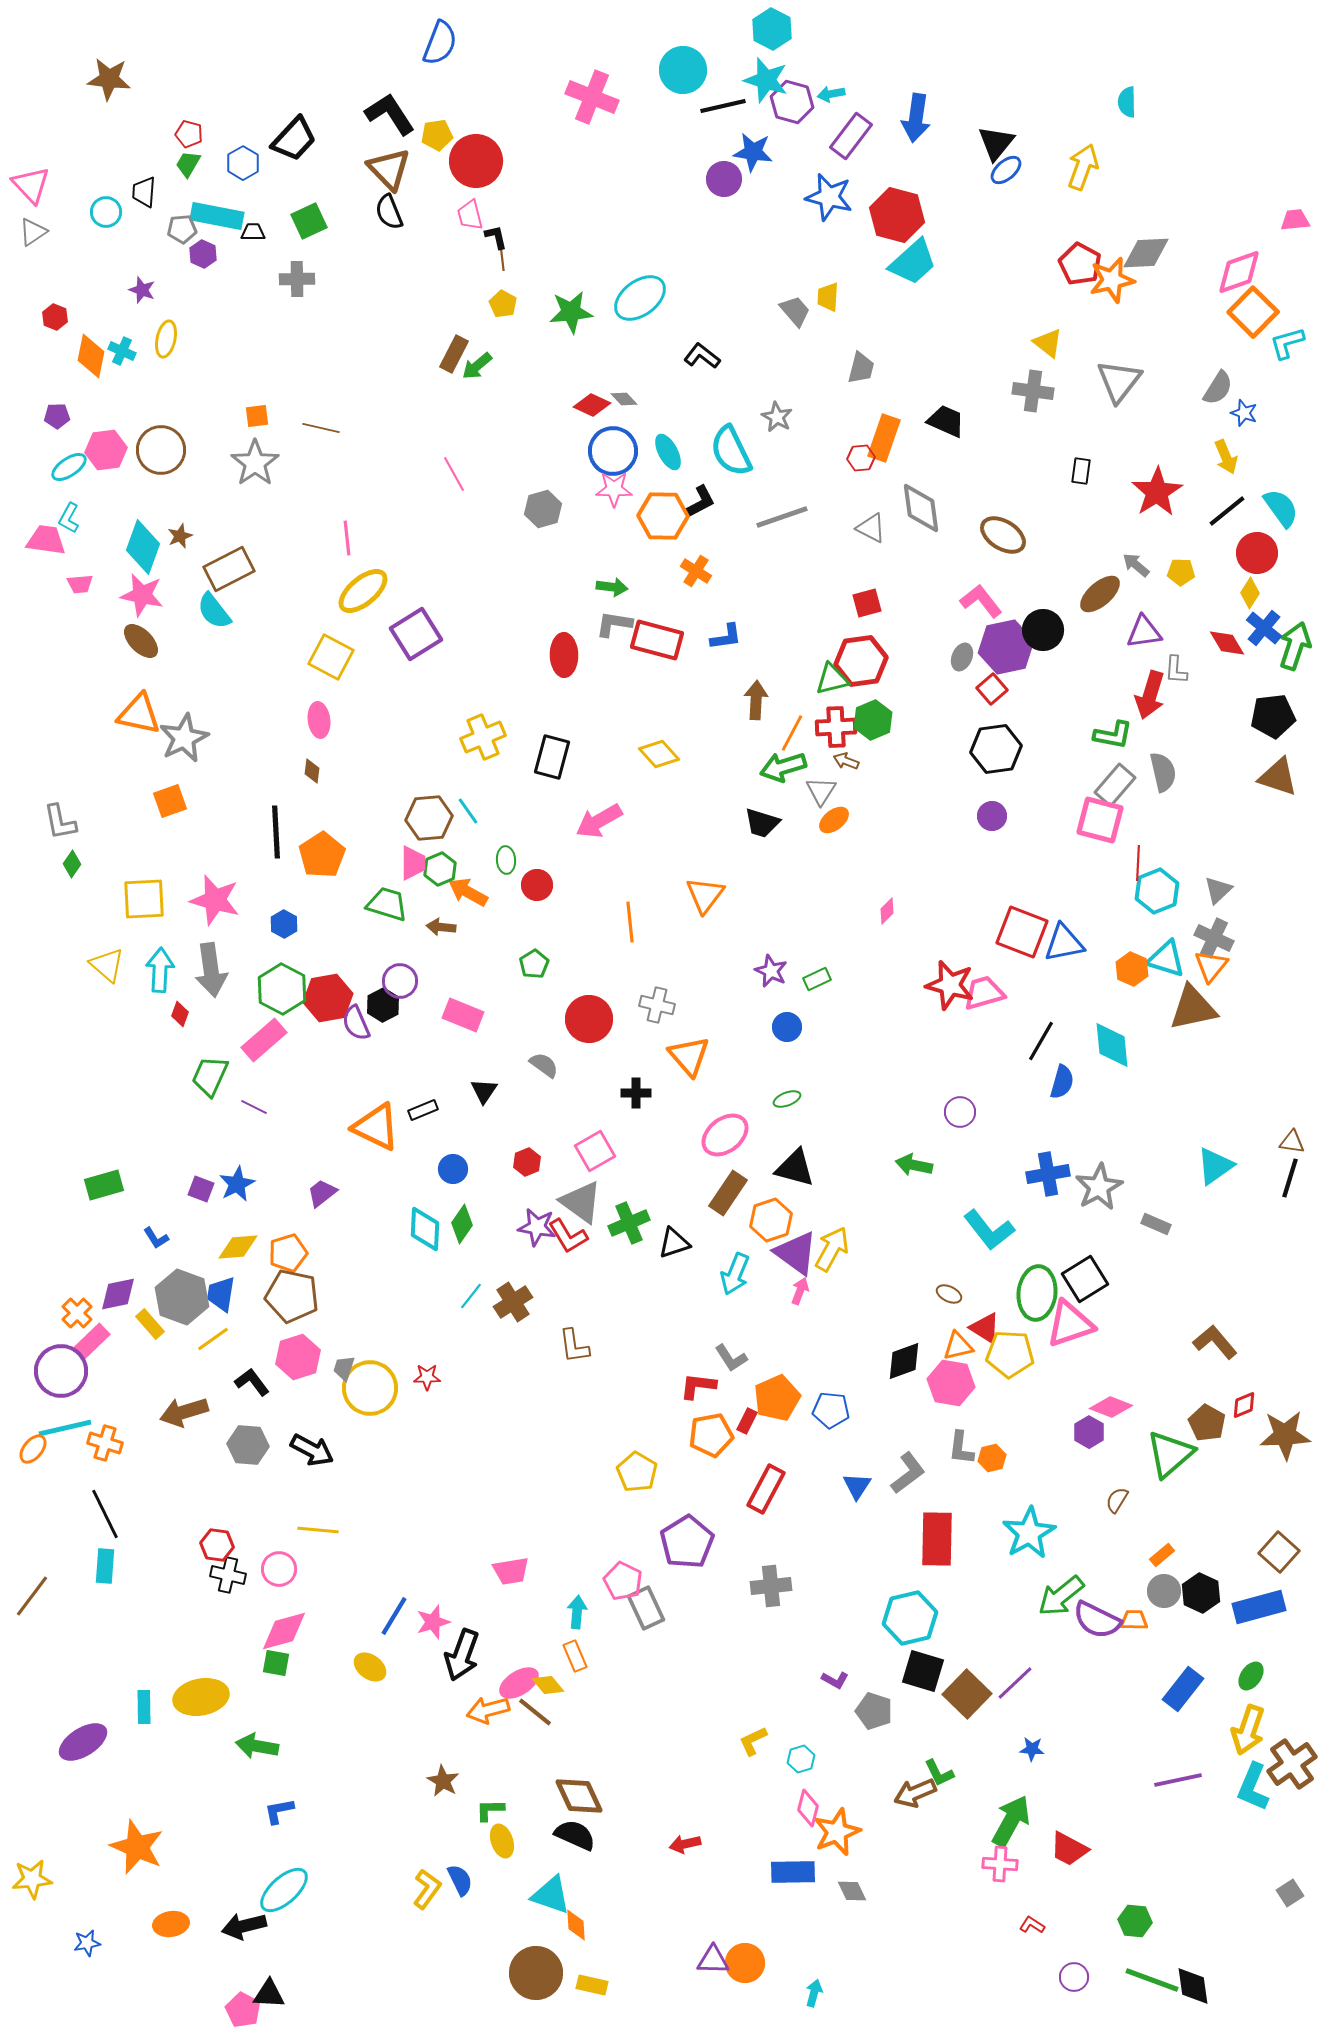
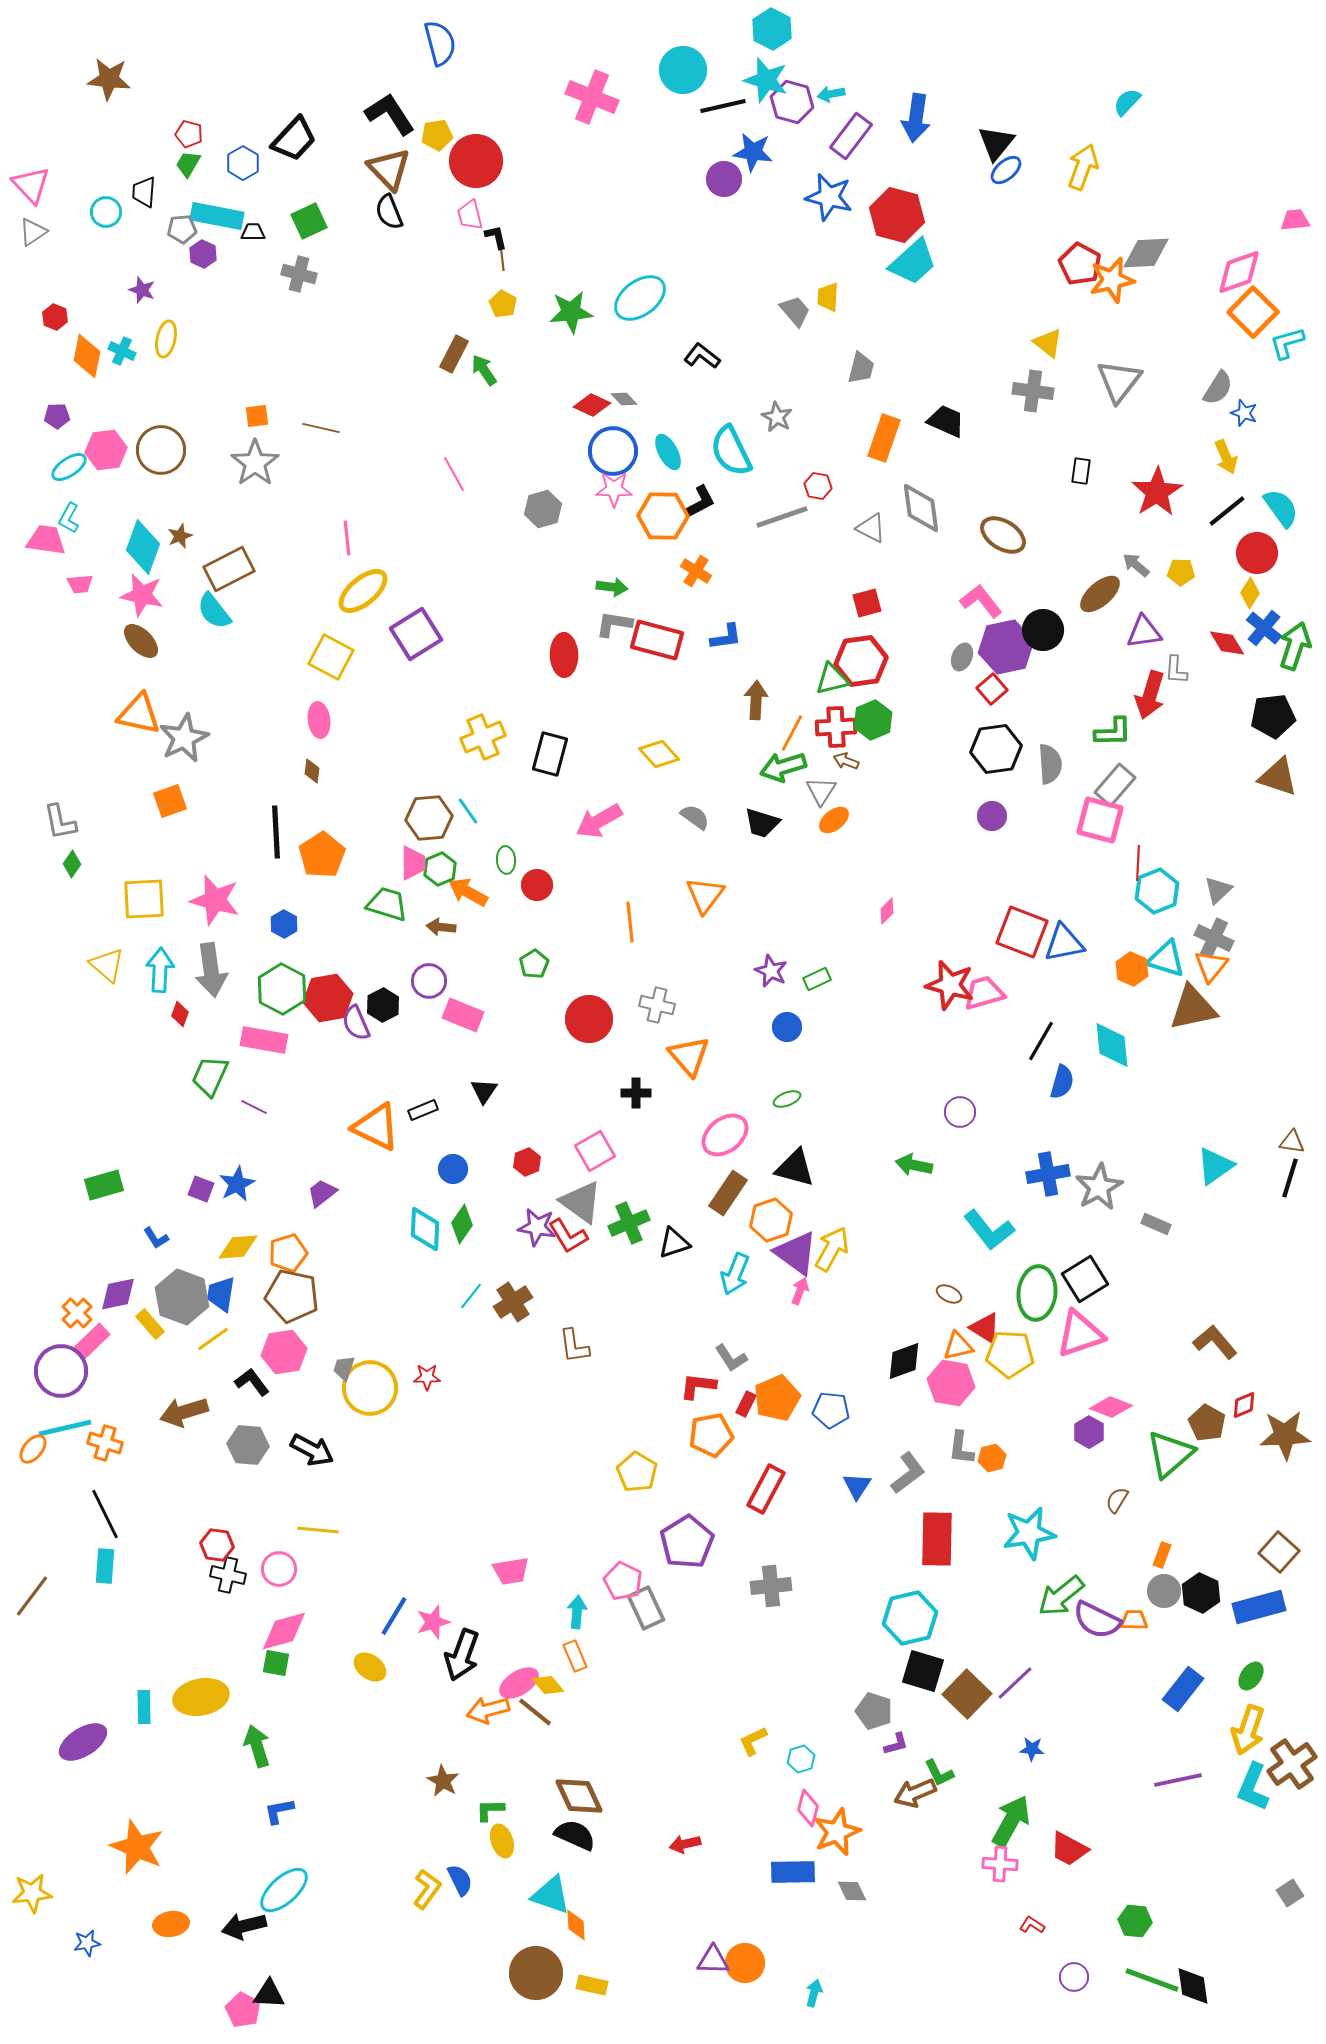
blue semicircle at (440, 43): rotated 36 degrees counterclockwise
cyan semicircle at (1127, 102): rotated 44 degrees clockwise
gray cross at (297, 279): moved 2 px right, 5 px up; rotated 16 degrees clockwise
orange diamond at (91, 356): moved 4 px left
green arrow at (477, 366): moved 7 px right, 4 px down; rotated 96 degrees clockwise
red hexagon at (861, 458): moved 43 px left, 28 px down; rotated 16 degrees clockwise
green L-shape at (1113, 735): moved 3 px up; rotated 12 degrees counterclockwise
black rectangle at (552, 757): moved 2 px left, 3 px up
gray semicircle at (1163, 772): moved 113 px left, 8 px up; rotated 9 degrees clockwise
purple circle at (400, 981): moved 29 px right
pink rectangle at (264, 1040): rotated 51 degrees clockwise
gray semicircle at (544, 1065): moved 151 px right, 248 px up
pink triangle at (1070, 1324): moved 10 px right, 10 px down
pink hexagon at (298, 1357): moved 14 px left, 5 px up; rotated 9 degrees clockwise
red rectangle at (747, 1421): moved 1 px left, 17 px up
cyan star at (1029, 1533): rotated 20 degrees clockwise
orange rectangle at (1162, 1555): rotated 30 degrees counterclockwise
purple L-shape at (835, 1680): moved 61 px right, 64 px down; rotated 44 degrees counterclockwise
green arrow at (257, 1746): rotated 63 degrees clockwise
yellow star at (32, 1879): moved 14 px down
